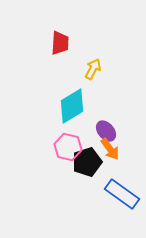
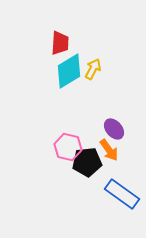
cyan diamond: moved 3 px left, 35 px up
purple ellipse: moved 8 px right, 2 px up
orange arrow: moved 1 px left, 1 px down
black pentagon: rotated 12 degrees clockwise
